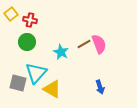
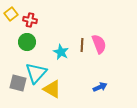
brown line: moved 2 px left, 1 px down; rotated 56 degrees counterclockwise
blue arrow: rotated 96 degrees counterclockwise
